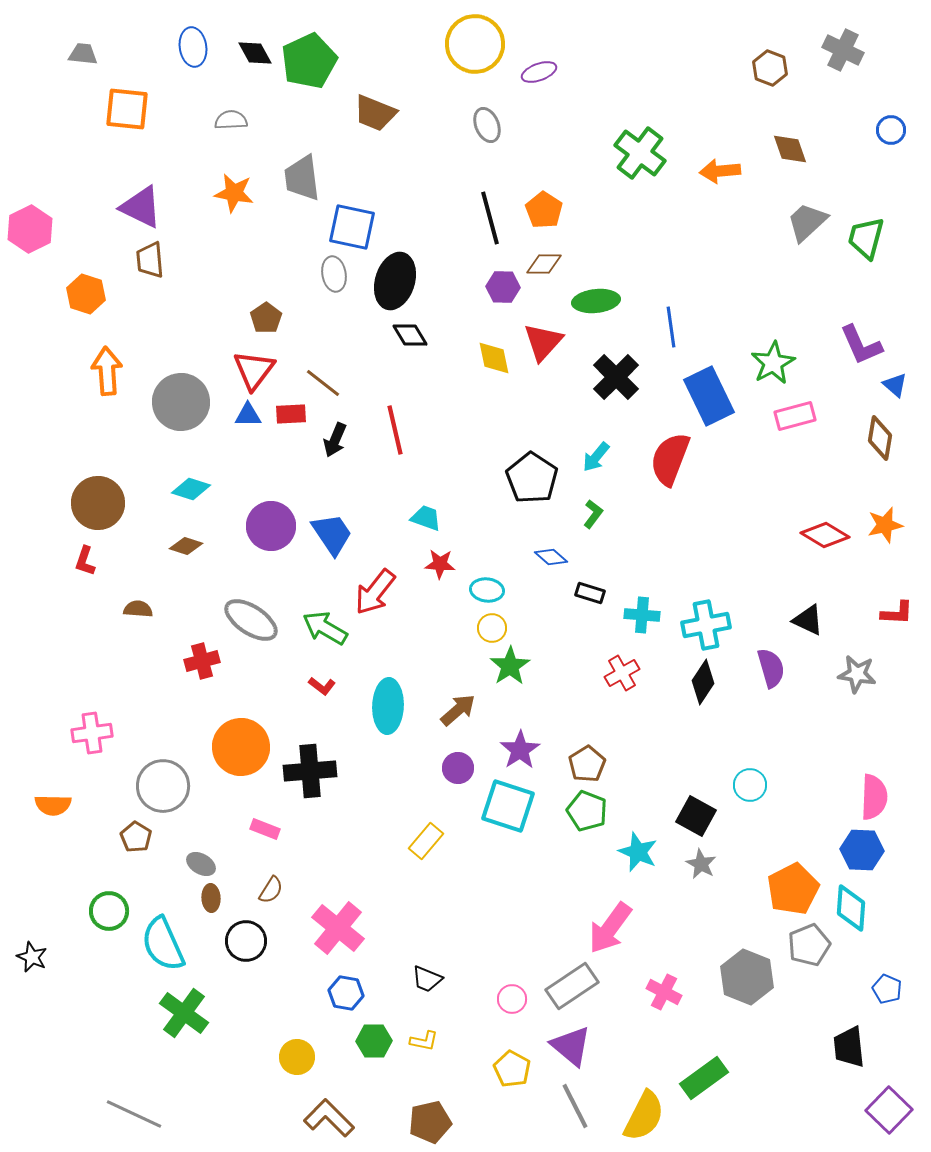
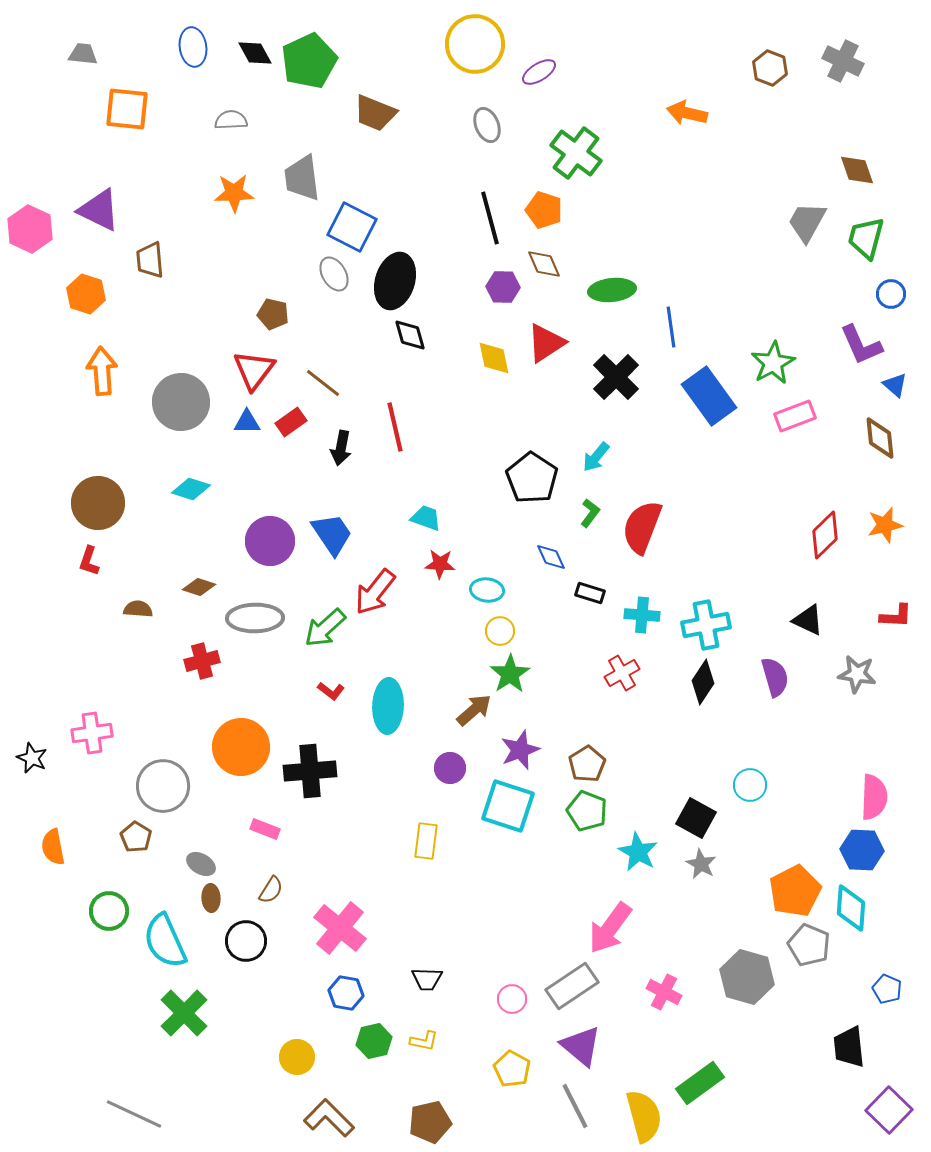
gray cross at (843, 50): moved 11 px down
purple ellipse at (539, 72): rotated 12 degrees counterclockwise
blue circle at (891, 130): moved 164 px down
brown diamond at (790, 149): moved 67 px right, 21 px down
green cross at (640, 153): moved 64 px left
orange arrow at (720, 171): moved 33 px left, 58 px up; rotated 18 degrees clockwise
orange star at (234, 193): rotated 12 degrees counterclockwise
purple triangle at (141, 207): moved 42 px left, 3 px down
orange pentagon at (544, 210): rotated 15 degrees counterclockwise
gray trapezoid at (807, 222): rotated 18 degrees counterclockwise
blue square at (352, 227): rotated 15 degrees clockwise
pink hexagon at (30, 229): rotated 9 degrees counterclockwise
brown diamond at (544, 264): rotated 66 degrees clockwise
gray ellipse at (334, 274): rotated 20 degrees counterclockwise
green ellipse at (596, 301): moved 16 px right, 11 px up
brown pentagon at (266, 318): moved 7 px right, 4 px up; rotated 24 degrees counterclockwise
black diamond at (410, 335): rotated 15 degrees clockwise
red triangle at (543, 342): moved 3 px right, 1 px down; rotated 15 degrees clockwise
orange arrow at (107, 371): moved 5 px left
blue rectangle at (709, 396): rotated 10 degrees counterclockwise
red rectangle at (291, 414): moved 8 px down; rotated 32 degrees counterclockwise
blue triangle at (248, 415): moved 1 px left, 7 px down
pink rectangle at (795, 416): rotated 6 degrees counterclockwise
red line at (395, 430): moved 3 px up
brown diamond at (880, 438): rotated 15 degrees counterclockwise
black arrow at (335, 440): moved 6 px right, 8 px down; rotated 12 degrees counterclockwise
red semicircle at (670, 459): moved 28 px left, 68 px down
green L-shape at (593, 514): moved 3 px left, 1 px up
purple circle at (271, 526): moved 1 px left, 15 px down
red diamond at (825, 535): rotated 75 degrees counterclockwise
brown diamond at (186, 546): moved 13 px right, 41 px down
blue diamond at (551, 557): rotated 24 degrees clockwise
red L-shape at (85, 561): moved 4 px right
red L-shape at (897, 613): moved 1 px left, 3 px down
gray ellipse at (251, 620): moved 4 px right, 2 px up; rotated 34 degrees counterclockwise
green arrow at (325, 628): rotated 72 degrees counterclockwise
yellow circle at (492, 628): moved 8 px right, 3 px down
green star at (510, 666): moved 8 px down
purple semicircle at (771, 668): moved 4 px right, 9 px down
red L-shape at (322, 686): moved 9 px right, 5 px down
brown arrow at (458, 710): moved 16 px right
purple star at (520, 750): rotated 12 degrees clockwise
purple circle at (458, 768): moved 8 px left
orange semicircle at (53, 805): moved 42 px down; rotated 78 degrees clockwise
black square at (696, 816): moved 2 px down
yellow rectangle at (426, 841): rotated 33 degrees counterclockwise
cyan star at (638, 852): rotated 6 degrees clockwise
orange pentagon at (793, 889): moved 2 px right, 2 px down
pink cross at (338, 928): moved 2 px right
cyan semicircle at (163, 944): moved 2 px right, 3 px up
gray pentagon at (809, 945): rotated 27 degrees counterclockwise
black star at (32, 957): moved 199 px up
gray hexagon at (747, 977): rotated 6 degrees counterclockwise
black trapezoid at (427, 979): rotated 20 degrees counterclockwise
green cross at (184, 1013): rotated 9 degrees clockwise
green hexagon at (374, 1041): rotated 12 degrees counterclockwise
purple triangle at (571, 1046): moved 10 px right
green rectangle at (704, 1078): moved 4 px left, 5 px down
yellow semicircle at (644, 1116): rotated 42 degrees counterclockwise
